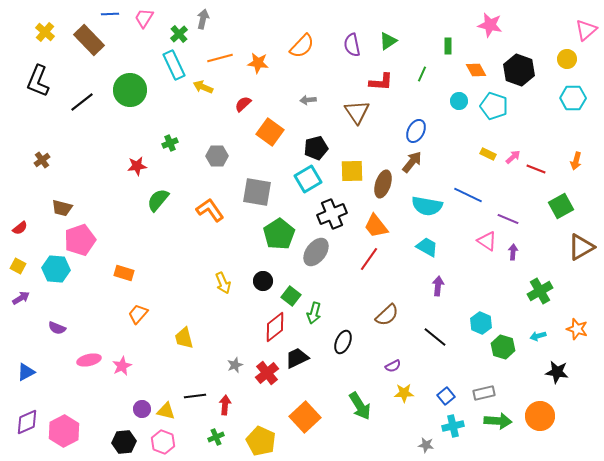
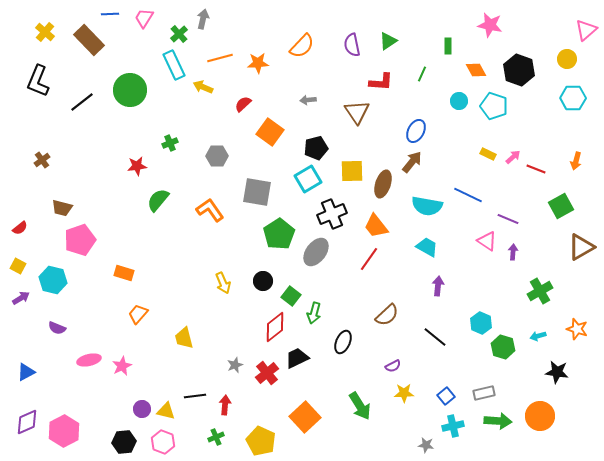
orange star at (258, 63): rotated 10 degrees counterclockwise
cyan hexagon at (56, 269): moved 3 px left, 11 px down; rotated 8 degrees clockwise
